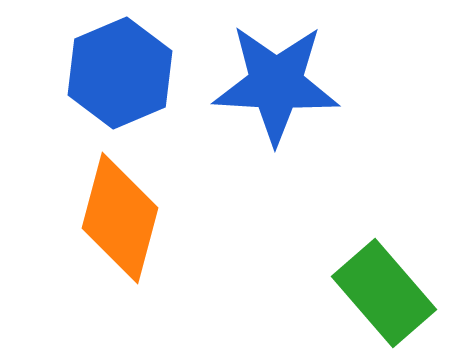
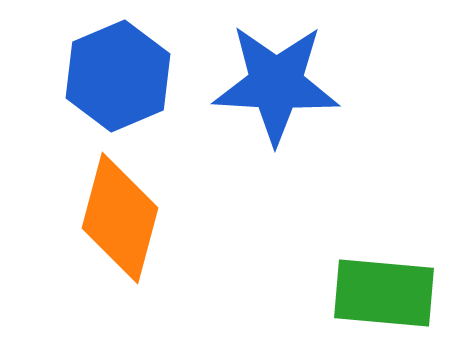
blue hexagon: moved 2 px left, 3 px down
green rectangle: rotated 44 degrees counterclockwise
